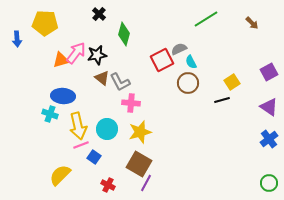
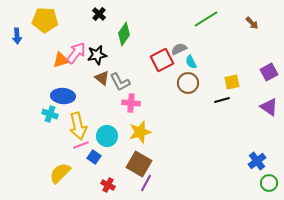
yellow pentagon: moved 3 px up
green diamond: rotated 20 degrees clockwise
blue arrow: moved 3 px up
yellow square: rotated 21 degrees clockwise
cyan circle: moved 7 px down
blue cross: moved 12 px left, 22 px down
yellow semicircle: moved 2 px up
